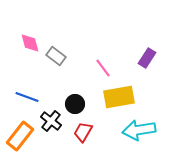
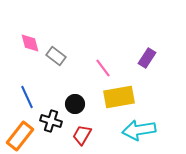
blue line: rotated 45 degrees clockwise
black cross: rotated 20 degrees counterclockwise
red trapezoid: moved 1 px left, 3 px down
